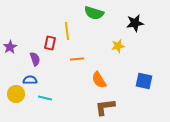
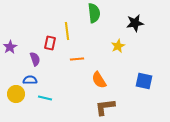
green semicircle: rotated 114 degrees counterclockwise
yellow star: rotated 16 degrees counterclockwise
